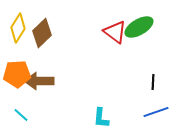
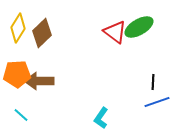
blue line: moved 1 px right, 10 px up
cyan L-shape: rotated 30 degrees clockwise
